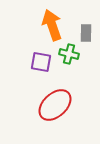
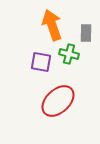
red ellipse: moved 3 px right, 4 px up
